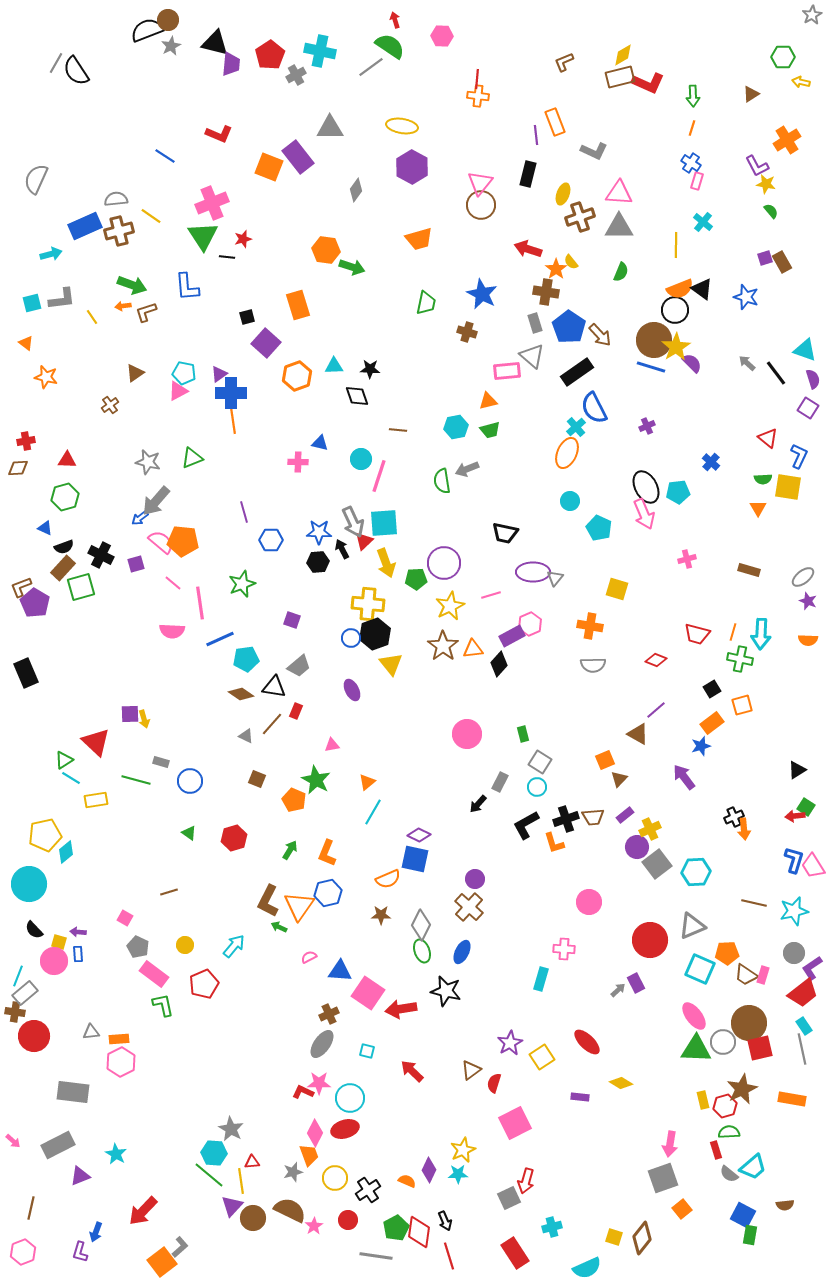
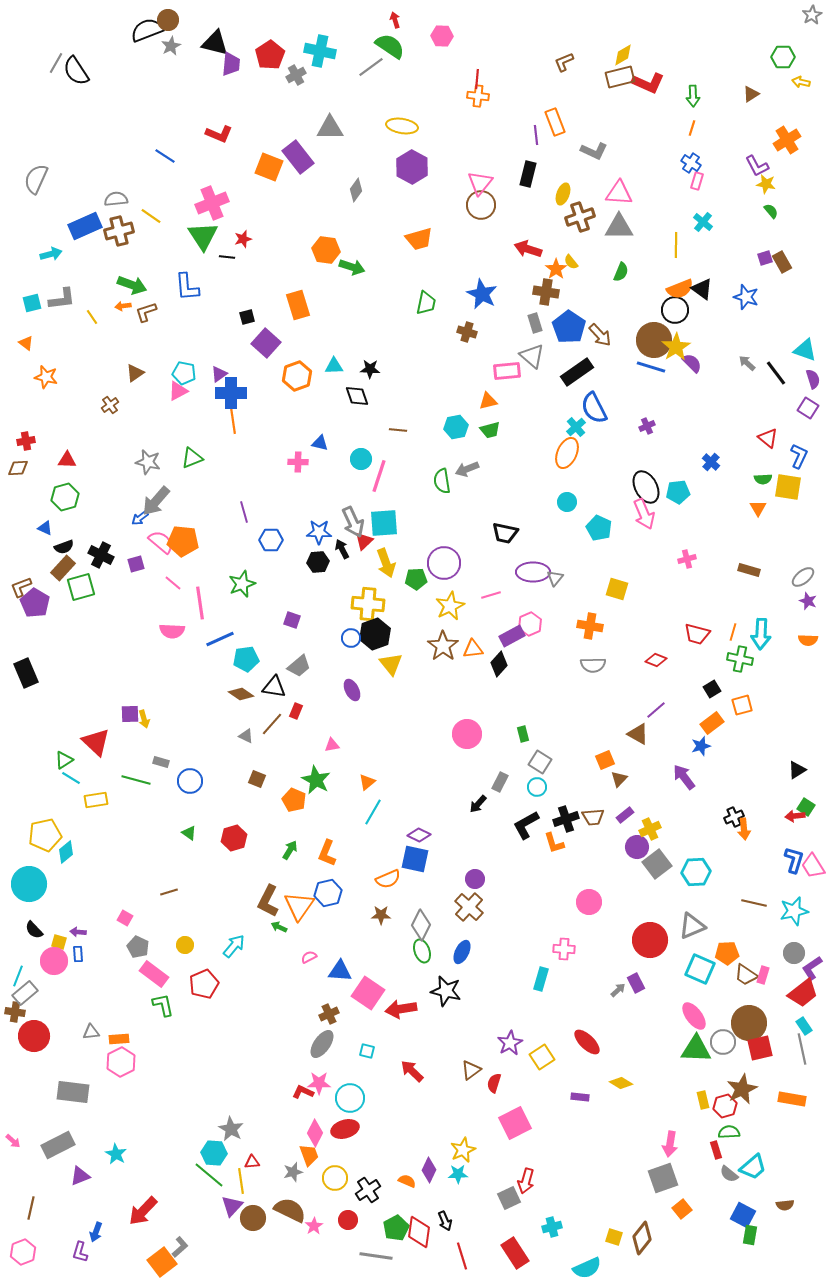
cyan circle at (570, 501): moved 3 px left, 1 px down
red line at (449, 1256): moved 13 px right
